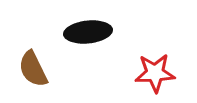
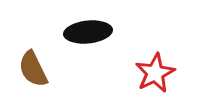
red star: rotated 24 degrees counterclockwise
